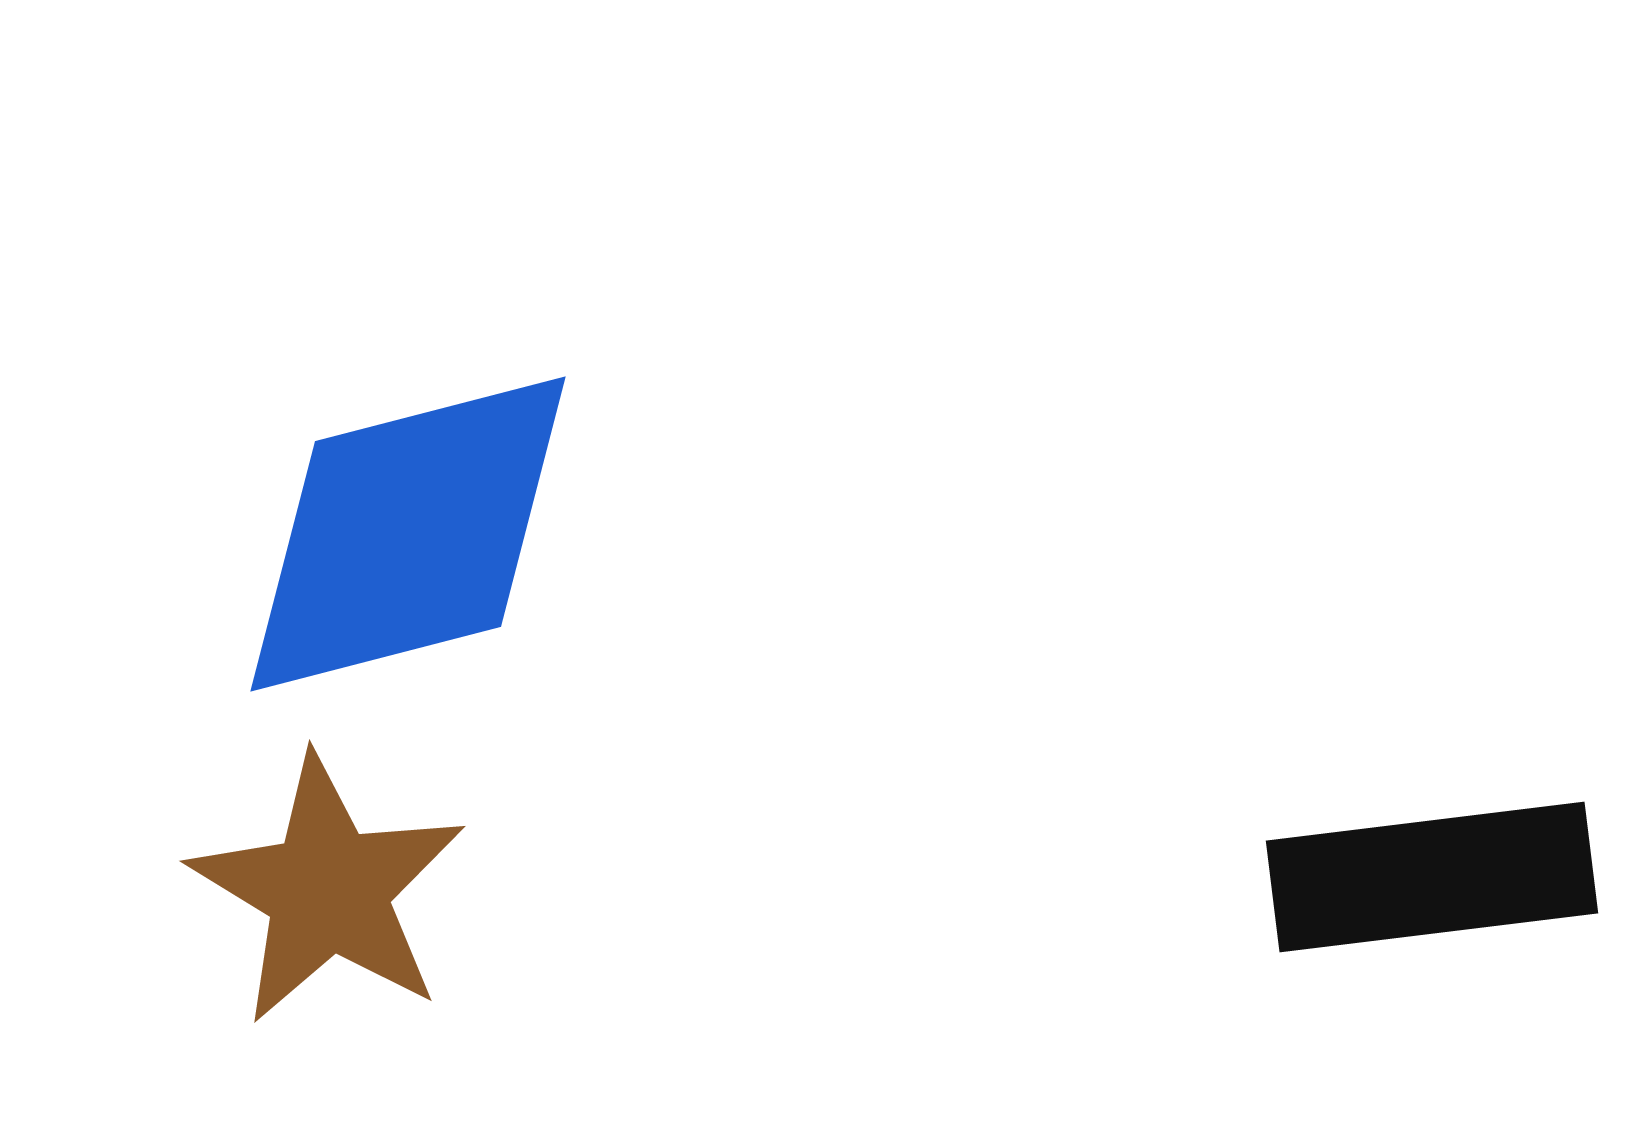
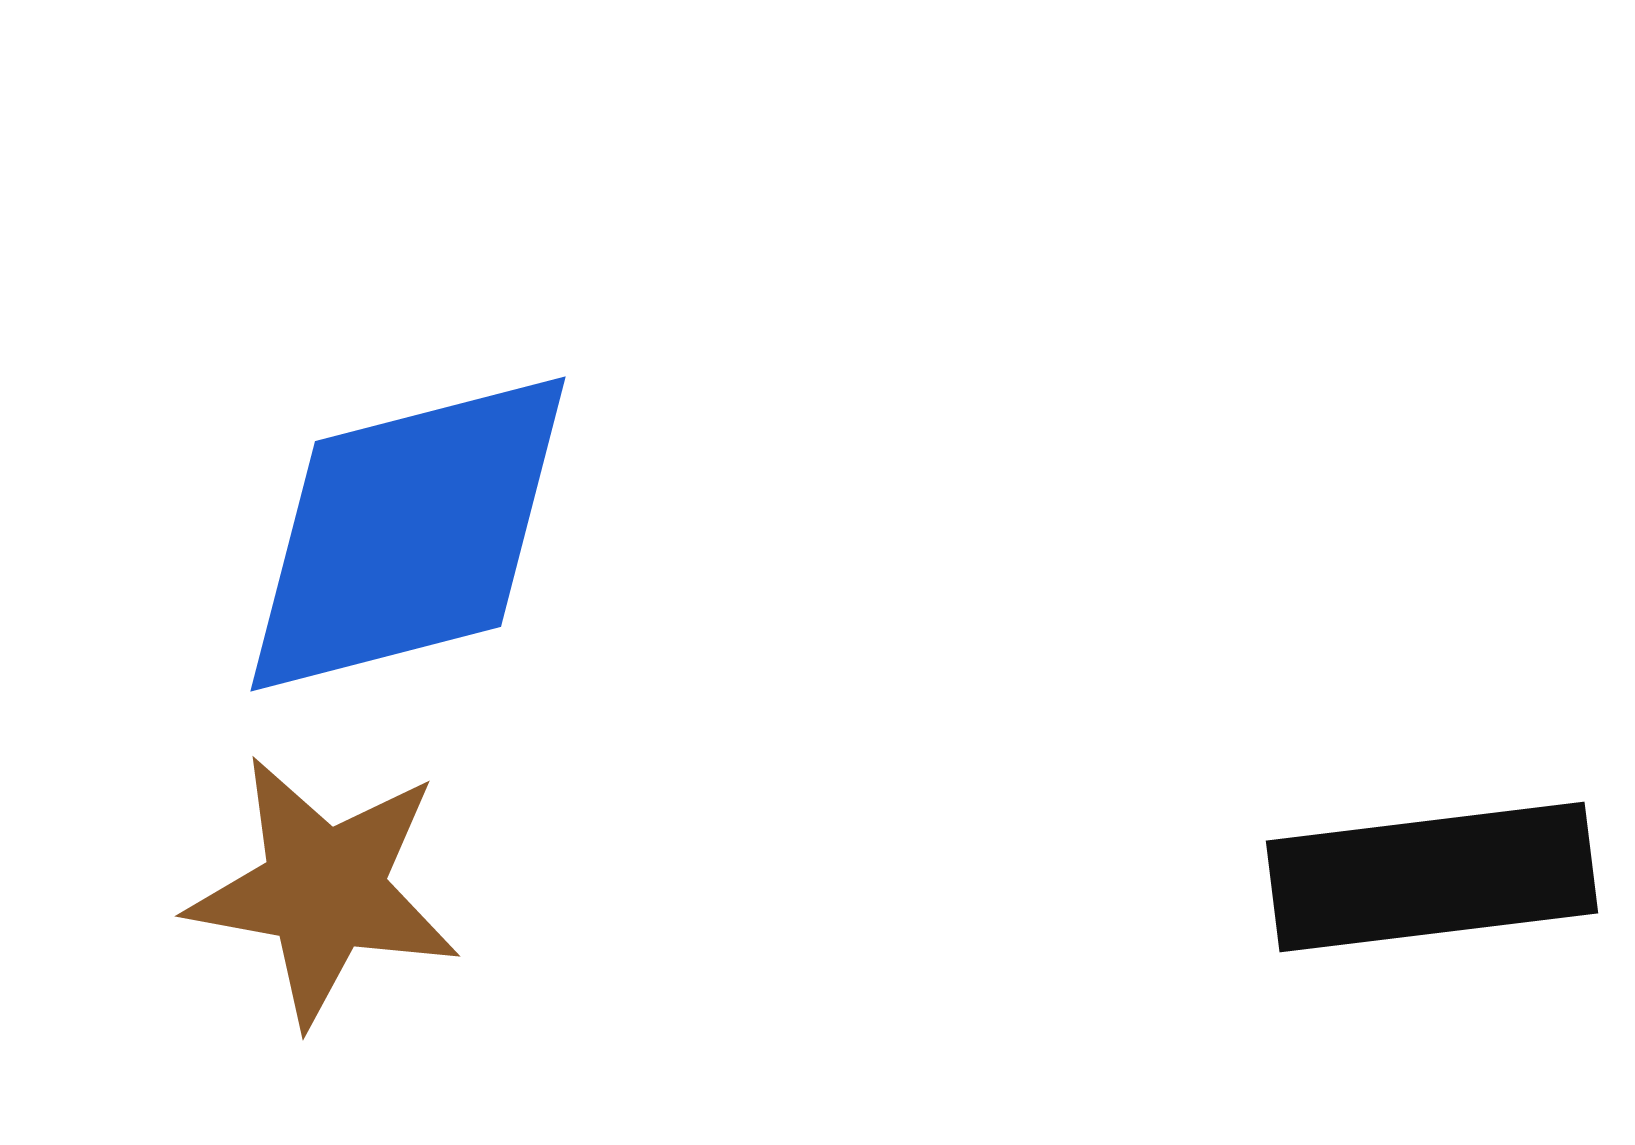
brown star: moved 4 px left; rotated 21 degrees counterclockwise
